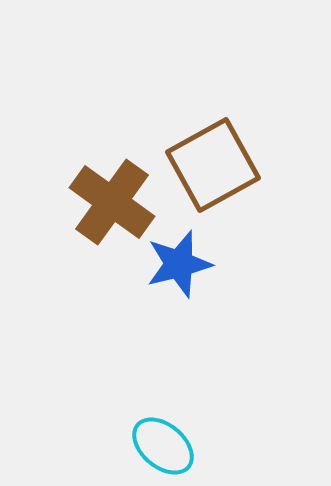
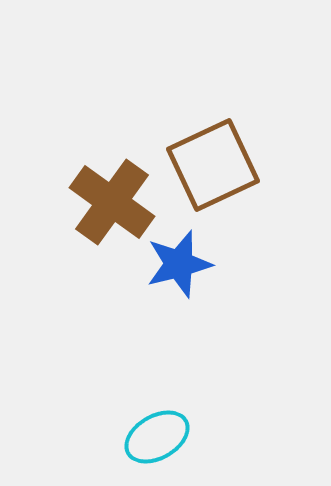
brown square: rotated 4 degrees clockwise
cyan ellipse: moved 6 px left, 9 px up; rotated 70 degrees counterclockwise
